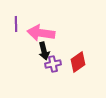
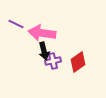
purple line: rotated 63 degrees counterclockwise
pink arrow: moved 1 px right
purple cross: moved 3 px up
